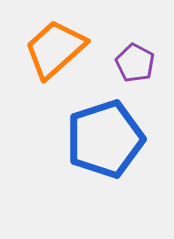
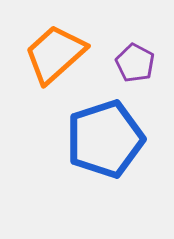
orange trapezoid: moved 5 px down
